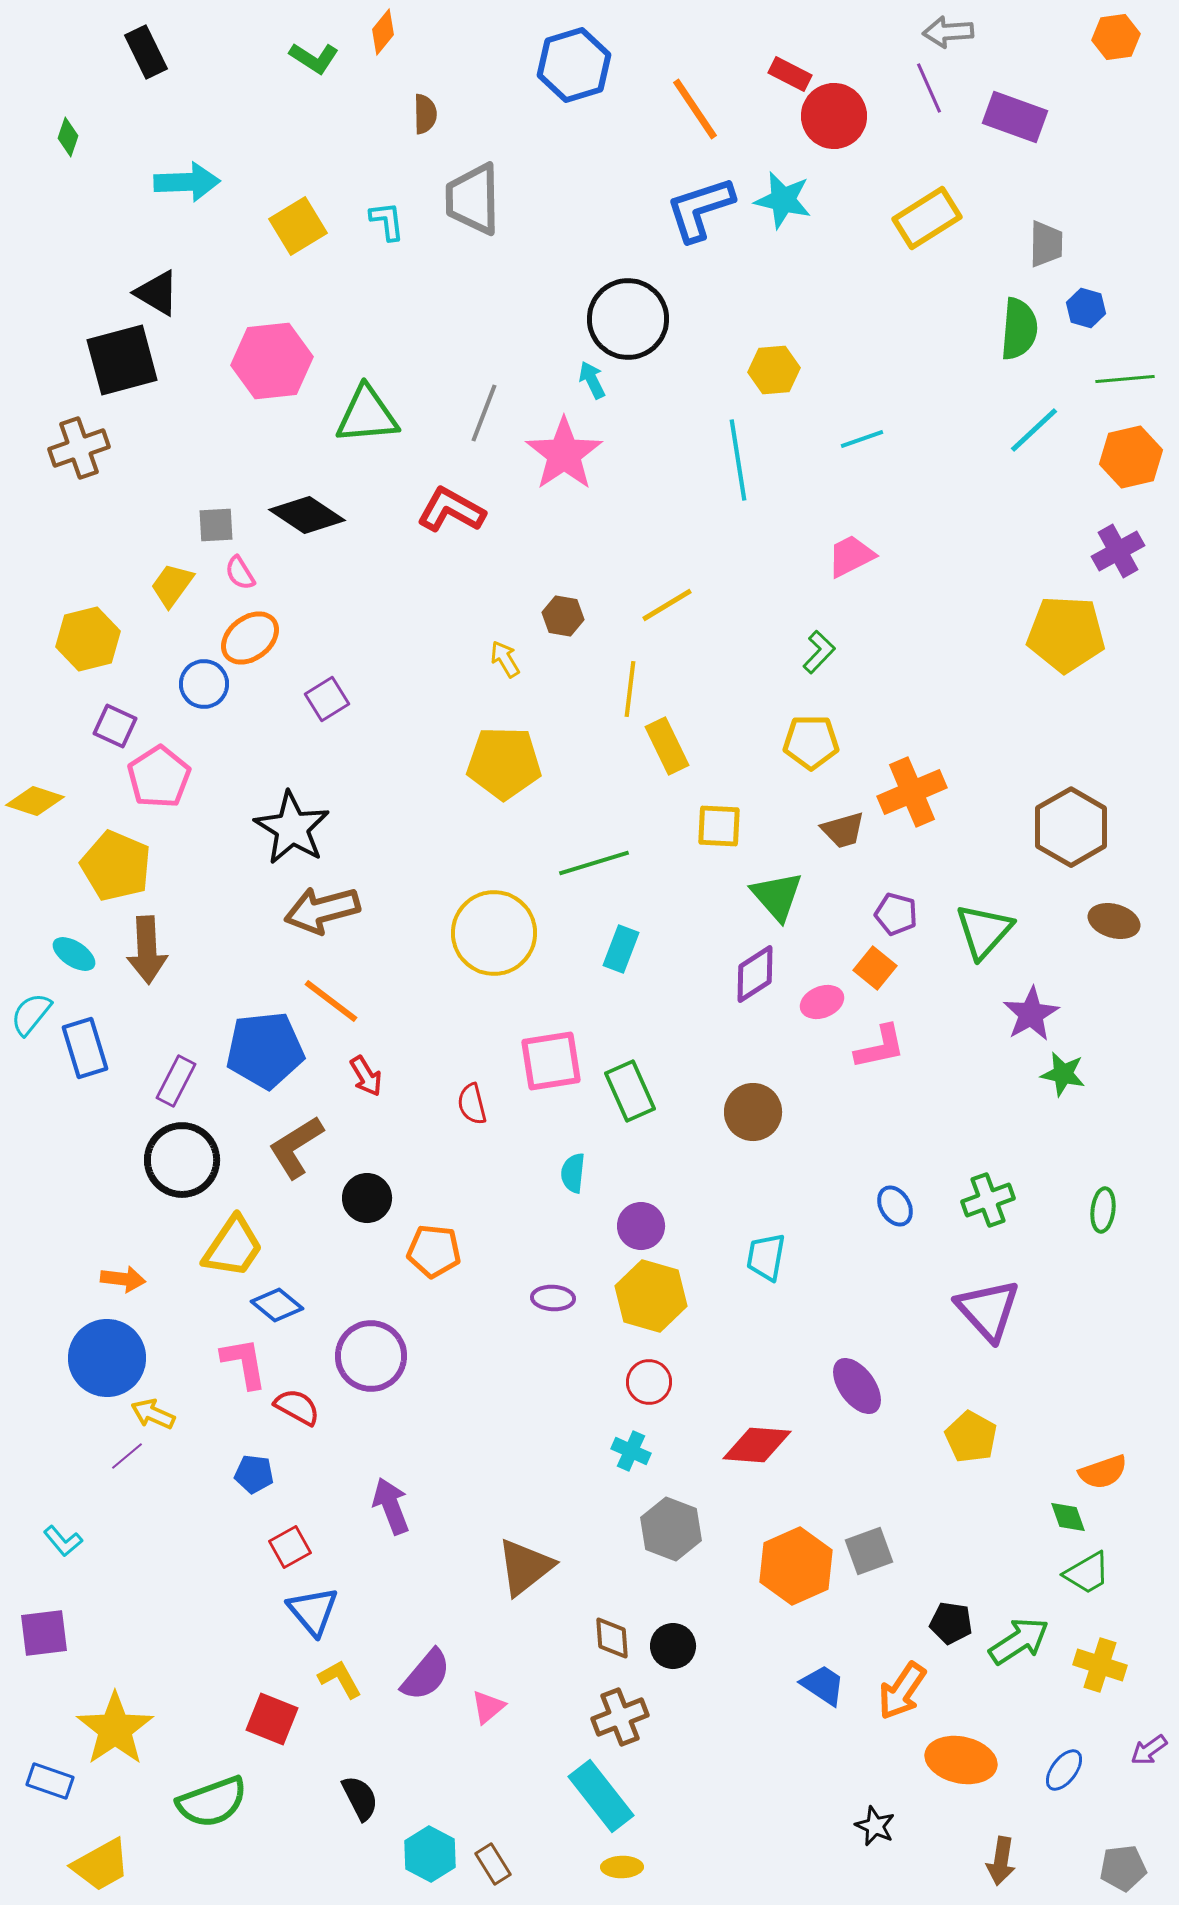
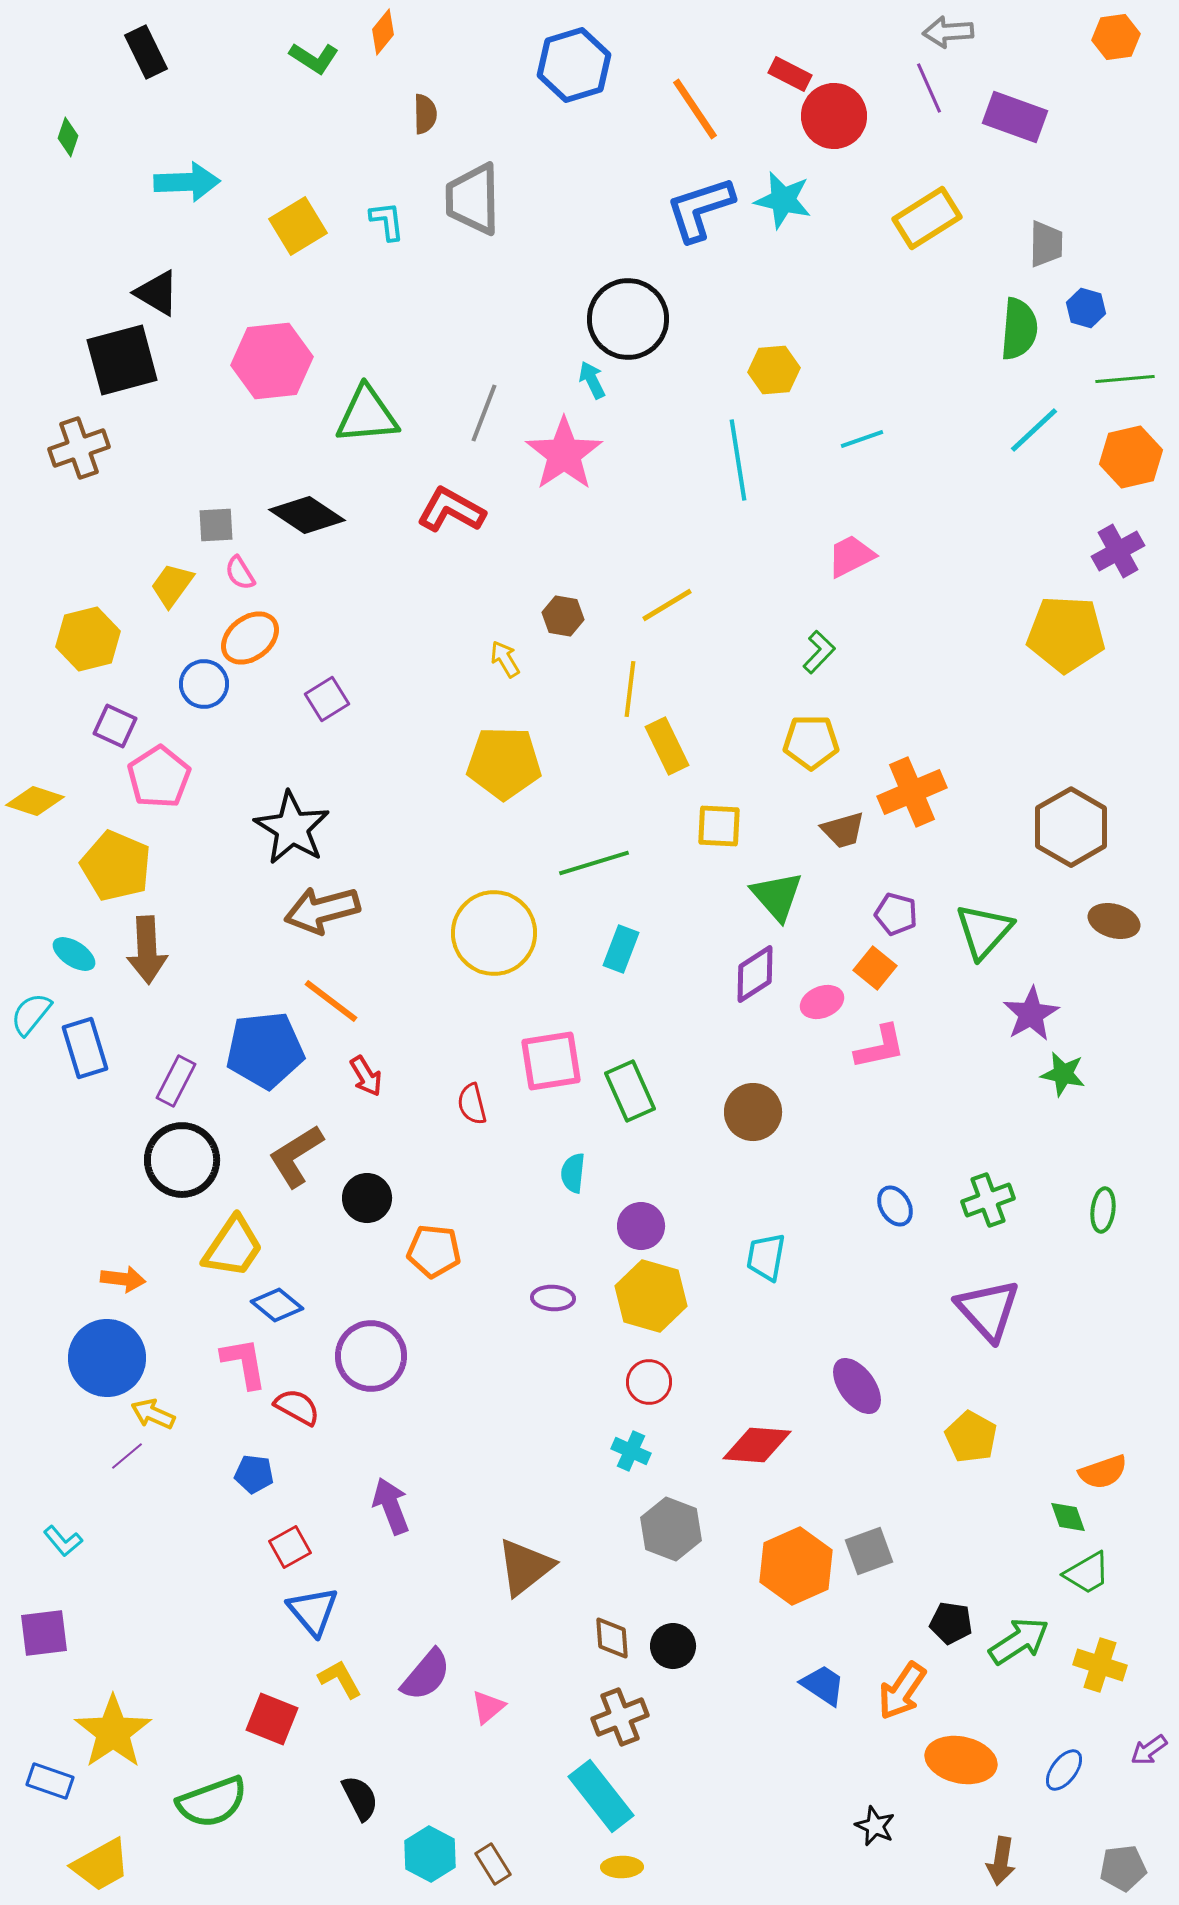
brown L-shape at (296, 1147): moved 9 px down
yellow star at (115, 1729): moved 2 px left, 3 px down
